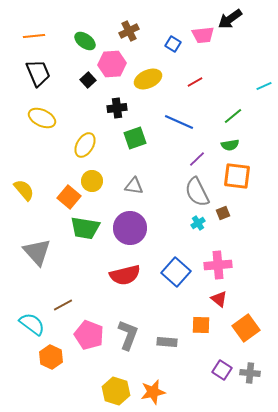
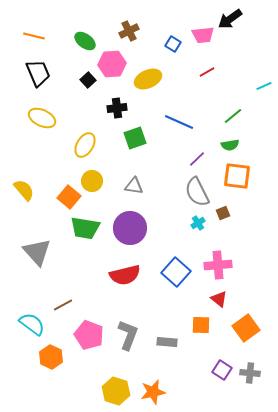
orange line at (34, 36): rotated 20 degrees clockwise
red line at (195, 82): moved 12 px right, 10 px up
